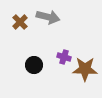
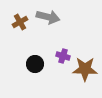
brown cross: rotated 14 degrees clockwise
purple cross: moved 1 px left, 1 px up
black circle: moved 1 px right, 1 px up
